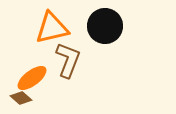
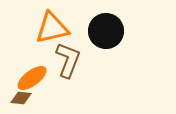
black circle: moved 1 px right, 5 px down
brown diamond: rotated 35 degrees counterclockwise
